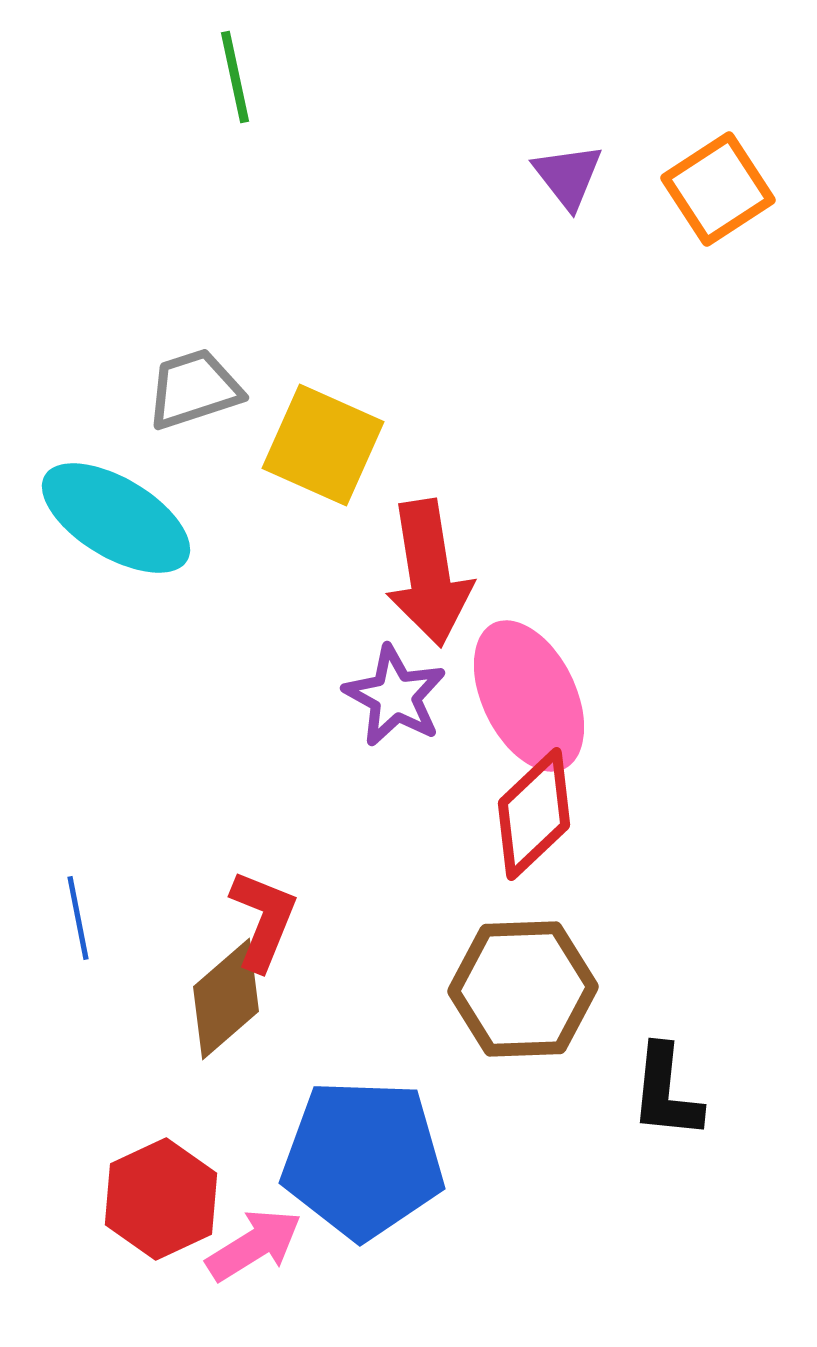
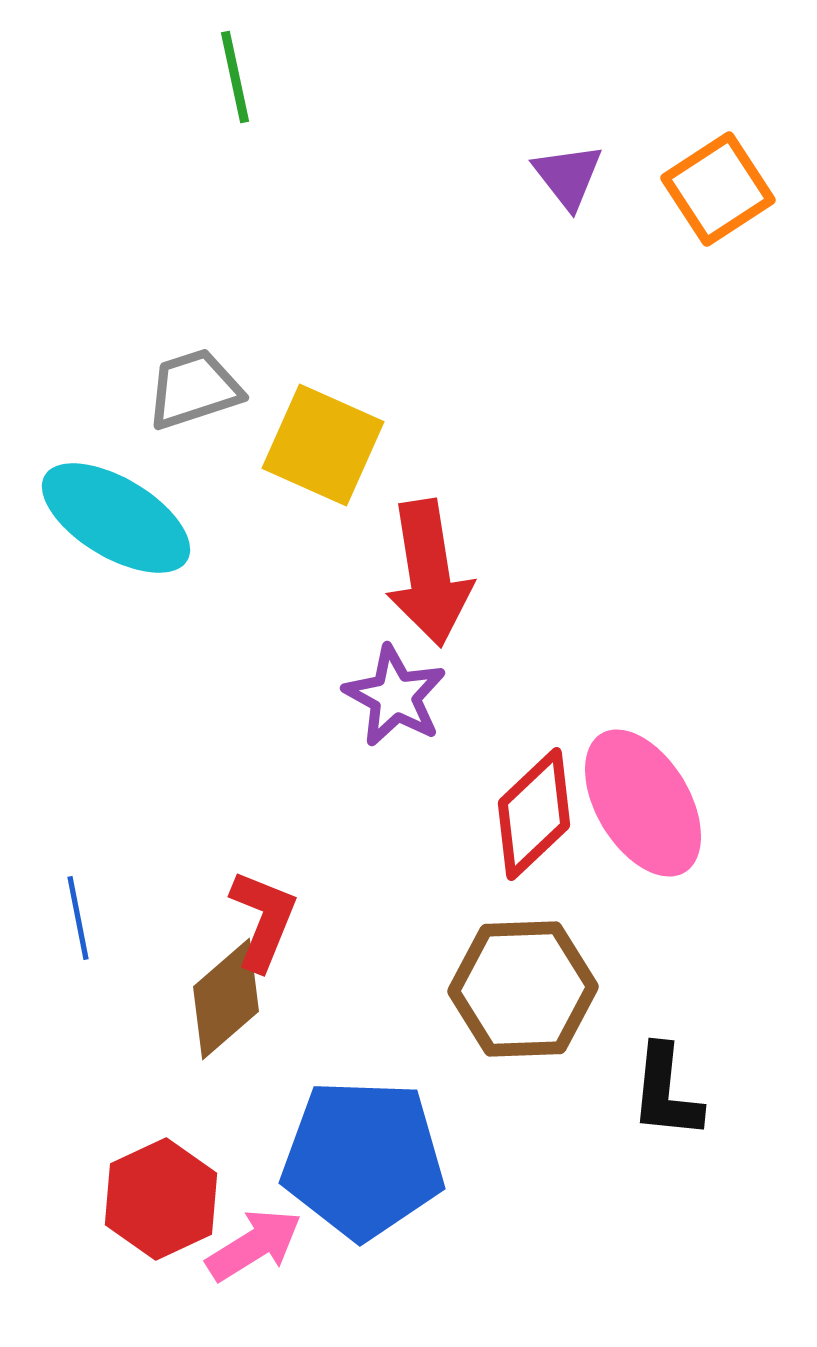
pink ellipse: moved 114 px right, 107 px down; rotated 5 degrees counterclockwise
